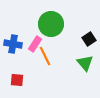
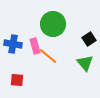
green circle: moved 2 px right
pink rectangle: moved 2 px down; rotated 49 degrees counterclockwise
orange line: moved 3 px right; rotated 24 degrees counterclockwise
